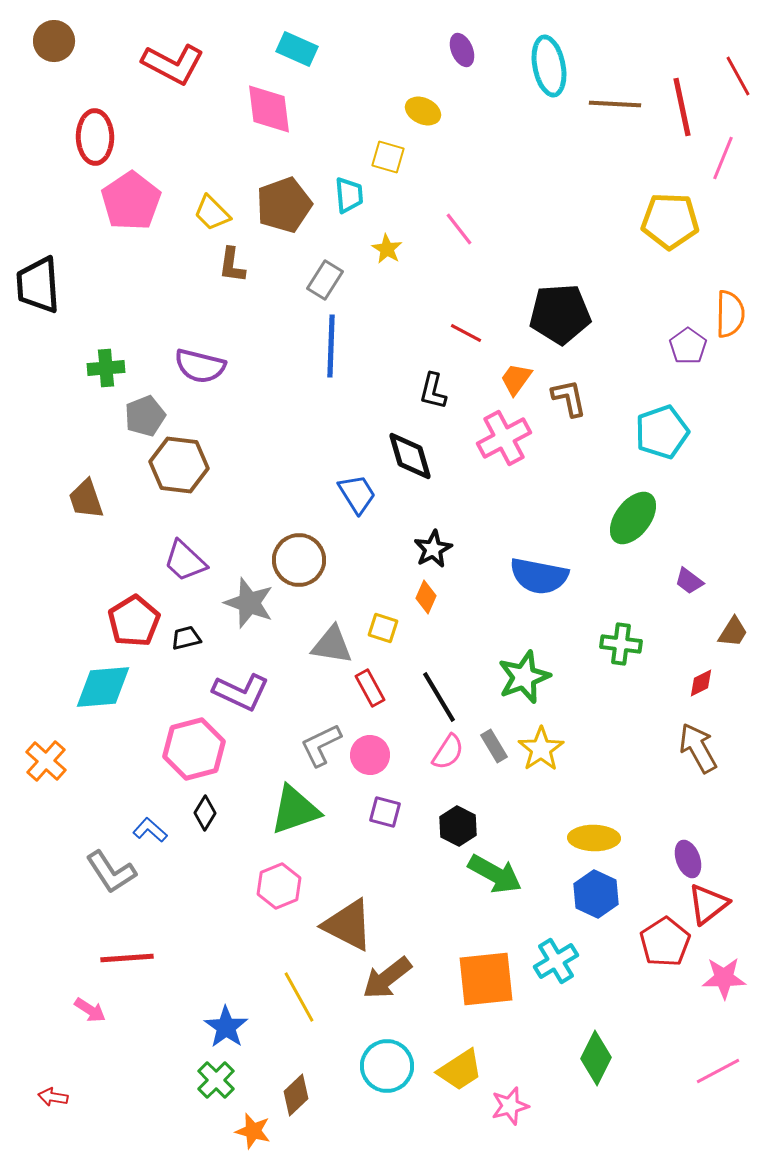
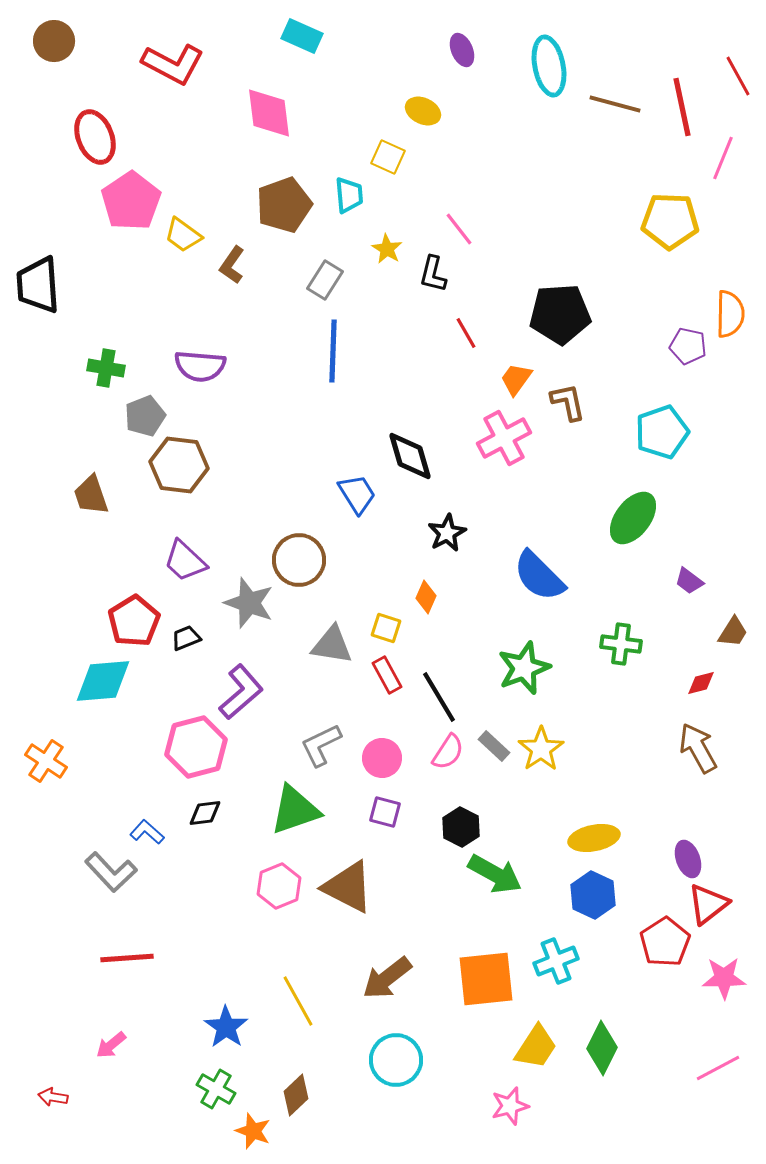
cyan rectangle at (297, 49): moved 5 px right, 13 px up
brown line at (615, 104): rotated 12 degrees clockwise
pink diamond at (269, 109): moved 4 px down
red ellipse at (95, 137): rotated 20 degrees counterclockwise
yellow square at (388, 157): rotated 8 degrees clockwise
yellow trapezoid at (212, 213): moved 29 px left, 22 px down; rotated 9 degrees counterclockwise
brown L-shape at (232, 265): rotated 27 degrees clockwise
red line at (466, 333): rotated 32 degrees clockwise
blue line at (331, 346): moved 2 px right, 5 px down
purple pentagon at (688, 346): rotated 24 degrees counterclockwise
purple semicircle at (200, 366): rotated 9 degrees counterclockwise
green cross at (106, 368): rotated 15 degrees clockwise
black L-shape at (433, 391): moved 117 px up
brown L-shape at (569, 398): moved 1 px left, 4 px down
brown trapezoid at (86, 499): moved 5 px right, 4 px up
black star at (433, 549): moved 14 px right, 16 px up
blue semicircle at (539, 576): rotated 34 degrees clockwise
yellow square at (383, 628): moved 3 px right
black trapezoid at (186, 638): rotated 8 degrees counterclockwise
green star at (524, 677): moved 9 px up
red diamond at (701, 683): rotated 12 degrees clockwise
cyan diamond at (103, 687): moved 6 px up
red rectangle at (370, 688): moved 17 px right, 13 px up
purple L-shape at (241, 692): rotated 66 degrees counterclockwise
gray rectangle at (494, 746): rotated 16 degrees counterclockwise
pink hexagon at (194, 749): moved 2 px right, 2 px up
pink circle at (370, 755): moved 12 px right, 3 px down
orange cross at (46, 761): rotated 9 degrees counterclockwise
black diamond at (205, 813): rotated 52 degrees clockwise
black hexagon at (458, 826): moved 3 px right, 1 px down
blue L-shape at (150, 830): moved 3 px left, 2 px down
yellow ellipse at (594, 838): rotated 12 degrees counterclockwise
gray L-shape at (111, 872): rotated 10 degrees counterclockwise
blue hexagon at (596, 894): moved 3 px left, 1 px down
brown triangle at (348, 925): moved 38 px up
cyan cross at (556, 961): rotated 9 degrees clockwise
yellow line at (299, 997): moved 1 px left, 4 px down
pink arrow at (90, 1010): moved 21 px right, 35 px down; rotated 108 degrees clockwise
green diamond at (596, 1058): moved 6 px right, 10 px up
cyan circle at (387, 1066): moved 9 px right, 6 px up
yellow trapezoid at (460, 1070): moved 76 px right, 23 px up; rotated 24 degrees counterclockwise
pink line at (718, 1071): moved 3 px up
green cross at (216, 1080): moved 9 px down; rotated 15 degrees counterclockwise
orange star at (253, 1131): rotated 6 degrees clockwise
